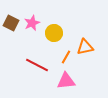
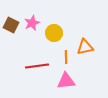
brown square: moved 2 px down
orange line: rotated 32 degrees counterclockwise
red line: moved 1 px down; rotated 35 degrees counterclockwise
